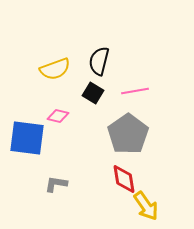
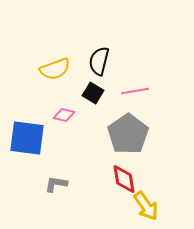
pink diamond: moved 6 px right, 1 px up
